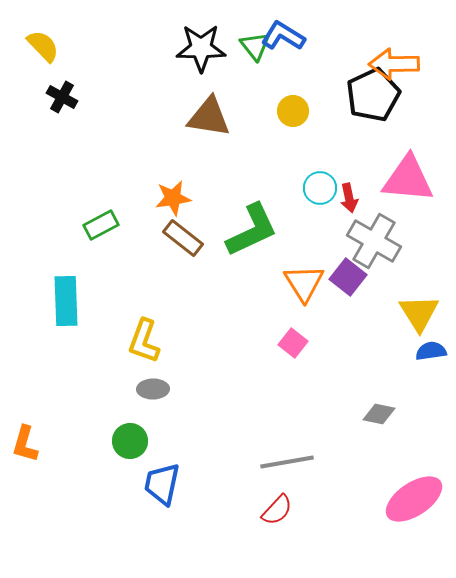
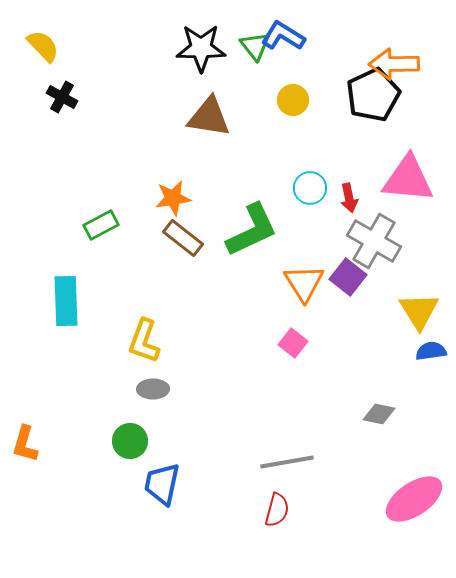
yellow circle: moved 11 px up
cyan circle: moved 10 px left
yellow triangle: moved 2 px up
red semicircle: rotated 28 degrees counterclockwise
